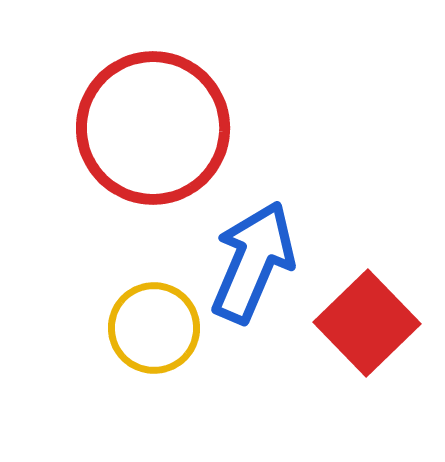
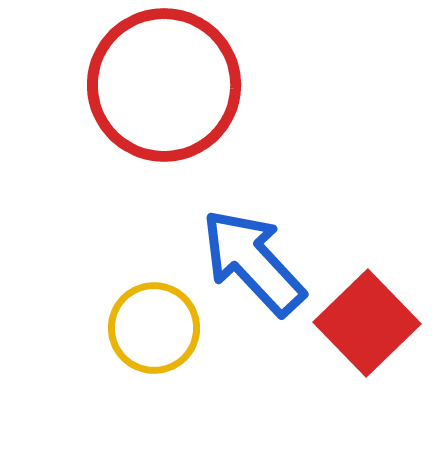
red circle: moved 11 px right, 43 px up
blue arrow: rotated 66 degrees counterclockwise
